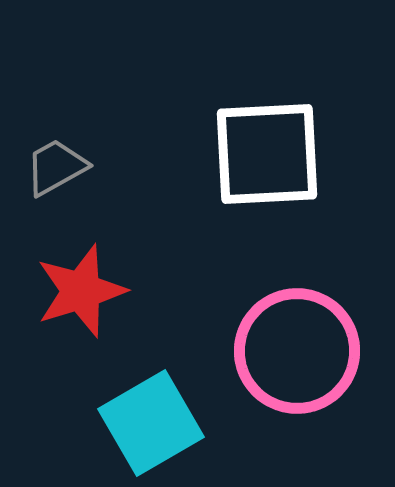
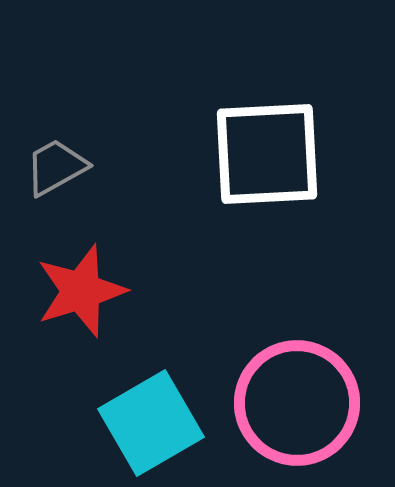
pink circle: moved 52 px down
